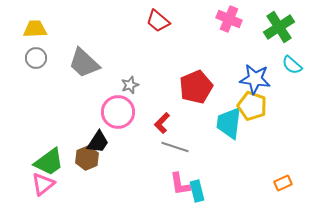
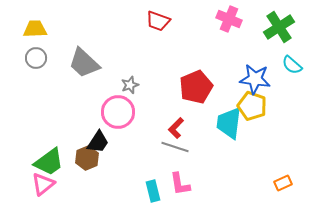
red trapezoid: rotated 20 degrees counterclockwise
red L-shape: moved 14 px right, 5 px down
cyan rectangle: moved 44 px left
